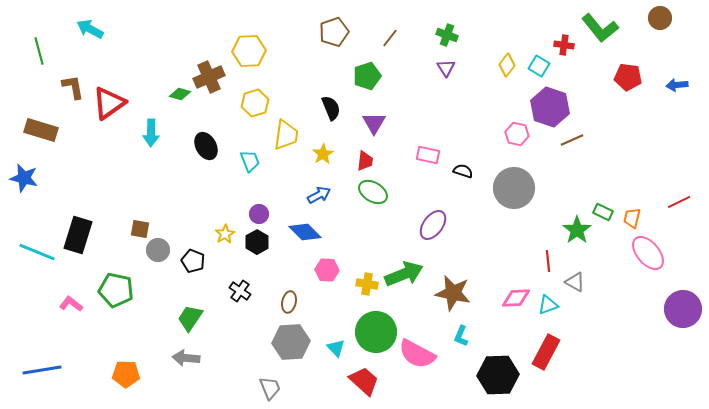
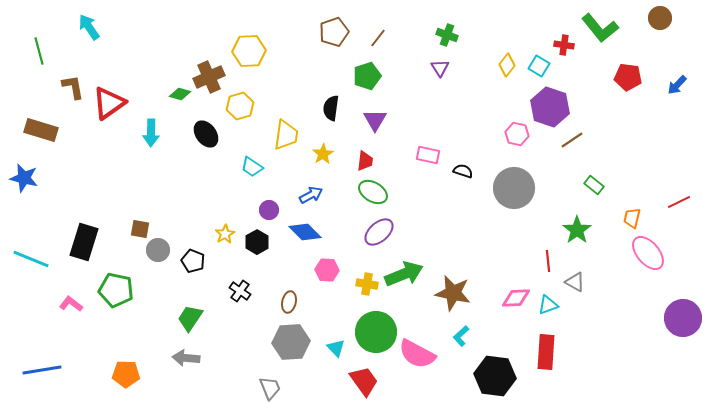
cyan arrow at (90, 29): moved 1 px left, 2 px up; rotated 28 degrees clockwise
brown line at (390, 38): moved 12 px left
purple triangle at (446, 68): moved 6 px left
blue arrow at (677, 85): rotated 40 degrees counterclockwise
yellow hexagon at (255, 103): moved 15 px left, 3 px down
black semicircle at (331, 108): rotated 150 degrees counterclockwise
purple triangle at (374, 123): moved 1 px right, 3 px up
brown line at (572, 140): rotated 10 degrees counterclockwise
black ellipse at (206, 146): moved 12 px up; rotated 8 degrees counterclockwise
cyan trapezoid at (250, 161): moved 2 px right, 6 px down; rotated 145 degrees clockwise
blue arrow at (319, 195): moved 8 px left
green rectangle at (603, 212): moved 9 px left, 27 px up; rotated 12 degrees clockwise
purple circle at (259, 214): moved 10 px right, 4 px up
purple ellipse at (433, 225): moved 54 px left, 7 px down; rotated 12 degrees clockwise
black rectangle at (78, 235): moved 6 px right, 7 px down
cyan line at (37, 252): moved 6 px left, 7 px down
purple circle at (683, 309): moved 9 px down
cyan L-shape at (461, 336): rotated 25 degrees clockwise
red rectangle at (546, 352): rotated 24 degrees counterclockwise
black hexagon at (498, 375): moved 3 px left, 1 px down; rotated 9 degrees clockwise
red trapezoid at (364, 381): rotated 12 degrees clockwise
